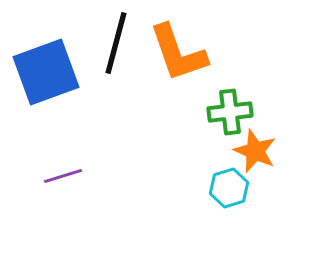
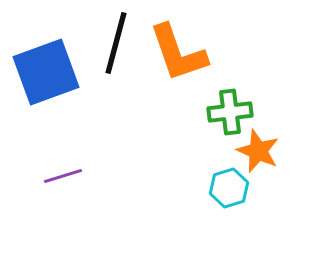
orange star: moved 3 px right
